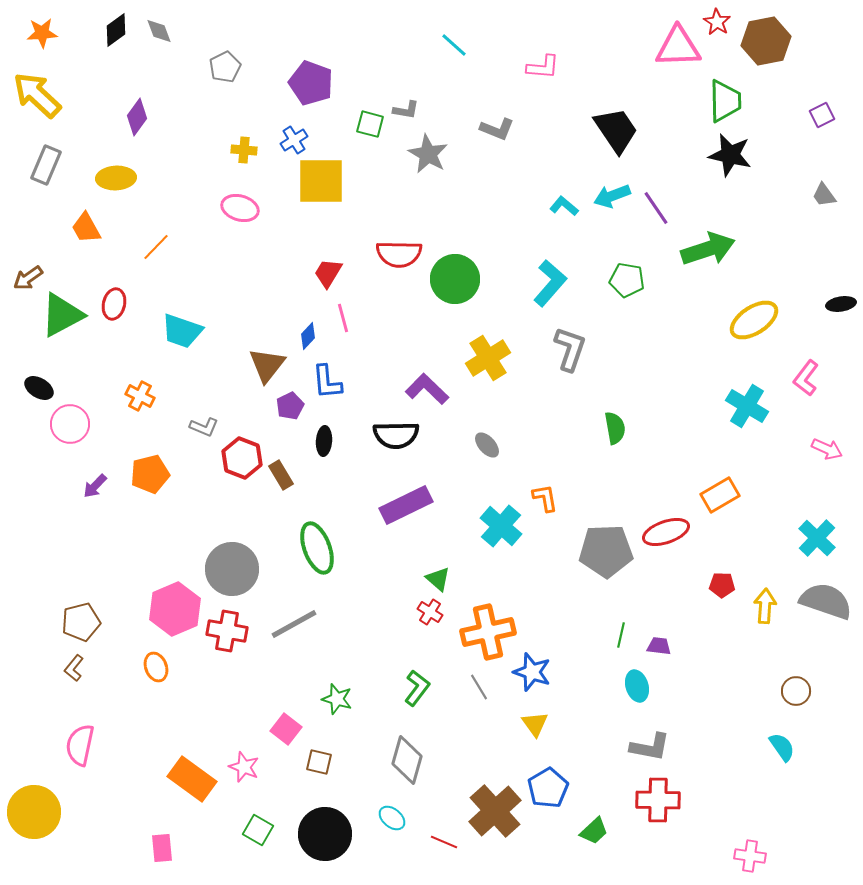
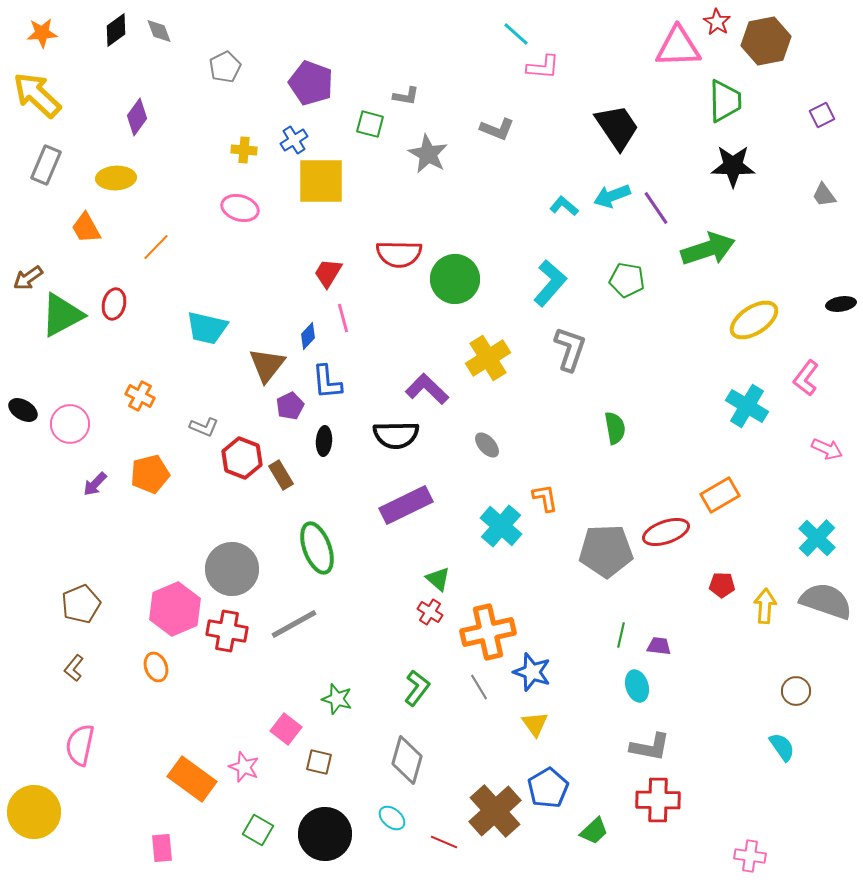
cyan line at (454, 45): moved 62 px right, 11 px up
gray L-shape at (406, 110): moved 14 px up
black trapezoid at (616, 130): moved 1 px right, 3 px up
black star at (730, 155): moved 3 px right, 11 px down; rotated 12 degrees counterclockwise
cyan trapezoid at (182, 331): moved 25 px right, 3 px up; rotated 6 degrees counterclockwise
black ellipse at (39, 388): moved 16 px left, 22 px down
purple arrow at (95, 486): moved 2 px up
brown pentagon at (81, 622): moved 18 px up; rotated 9 degrees counterclockwise
